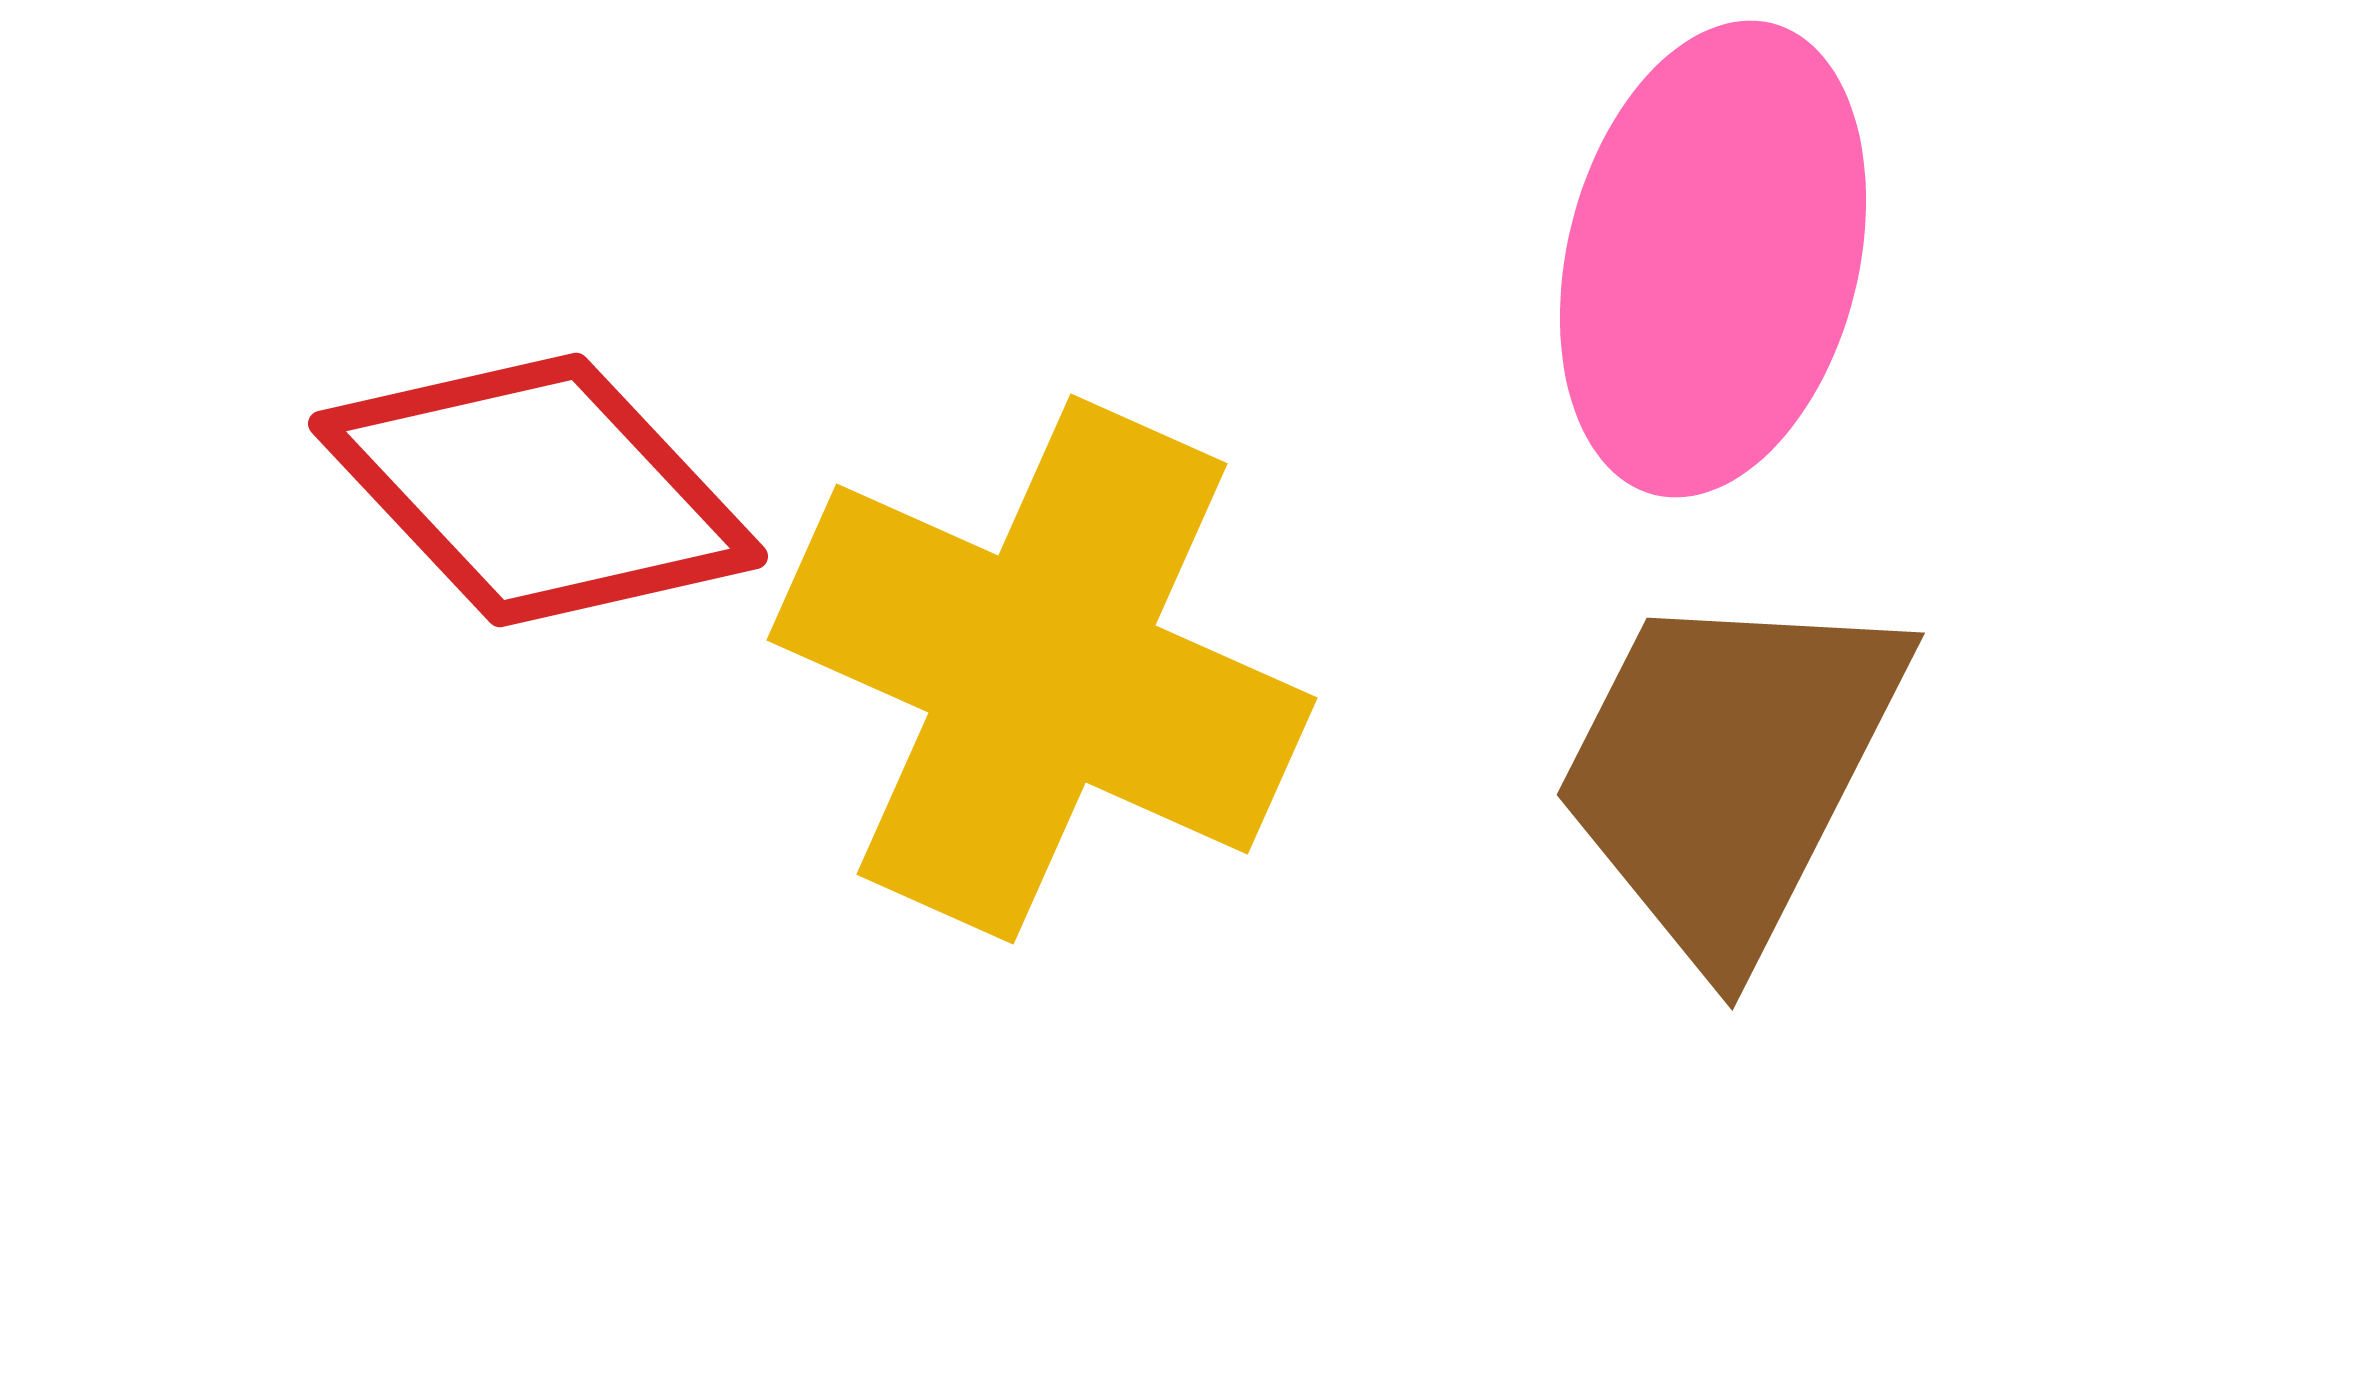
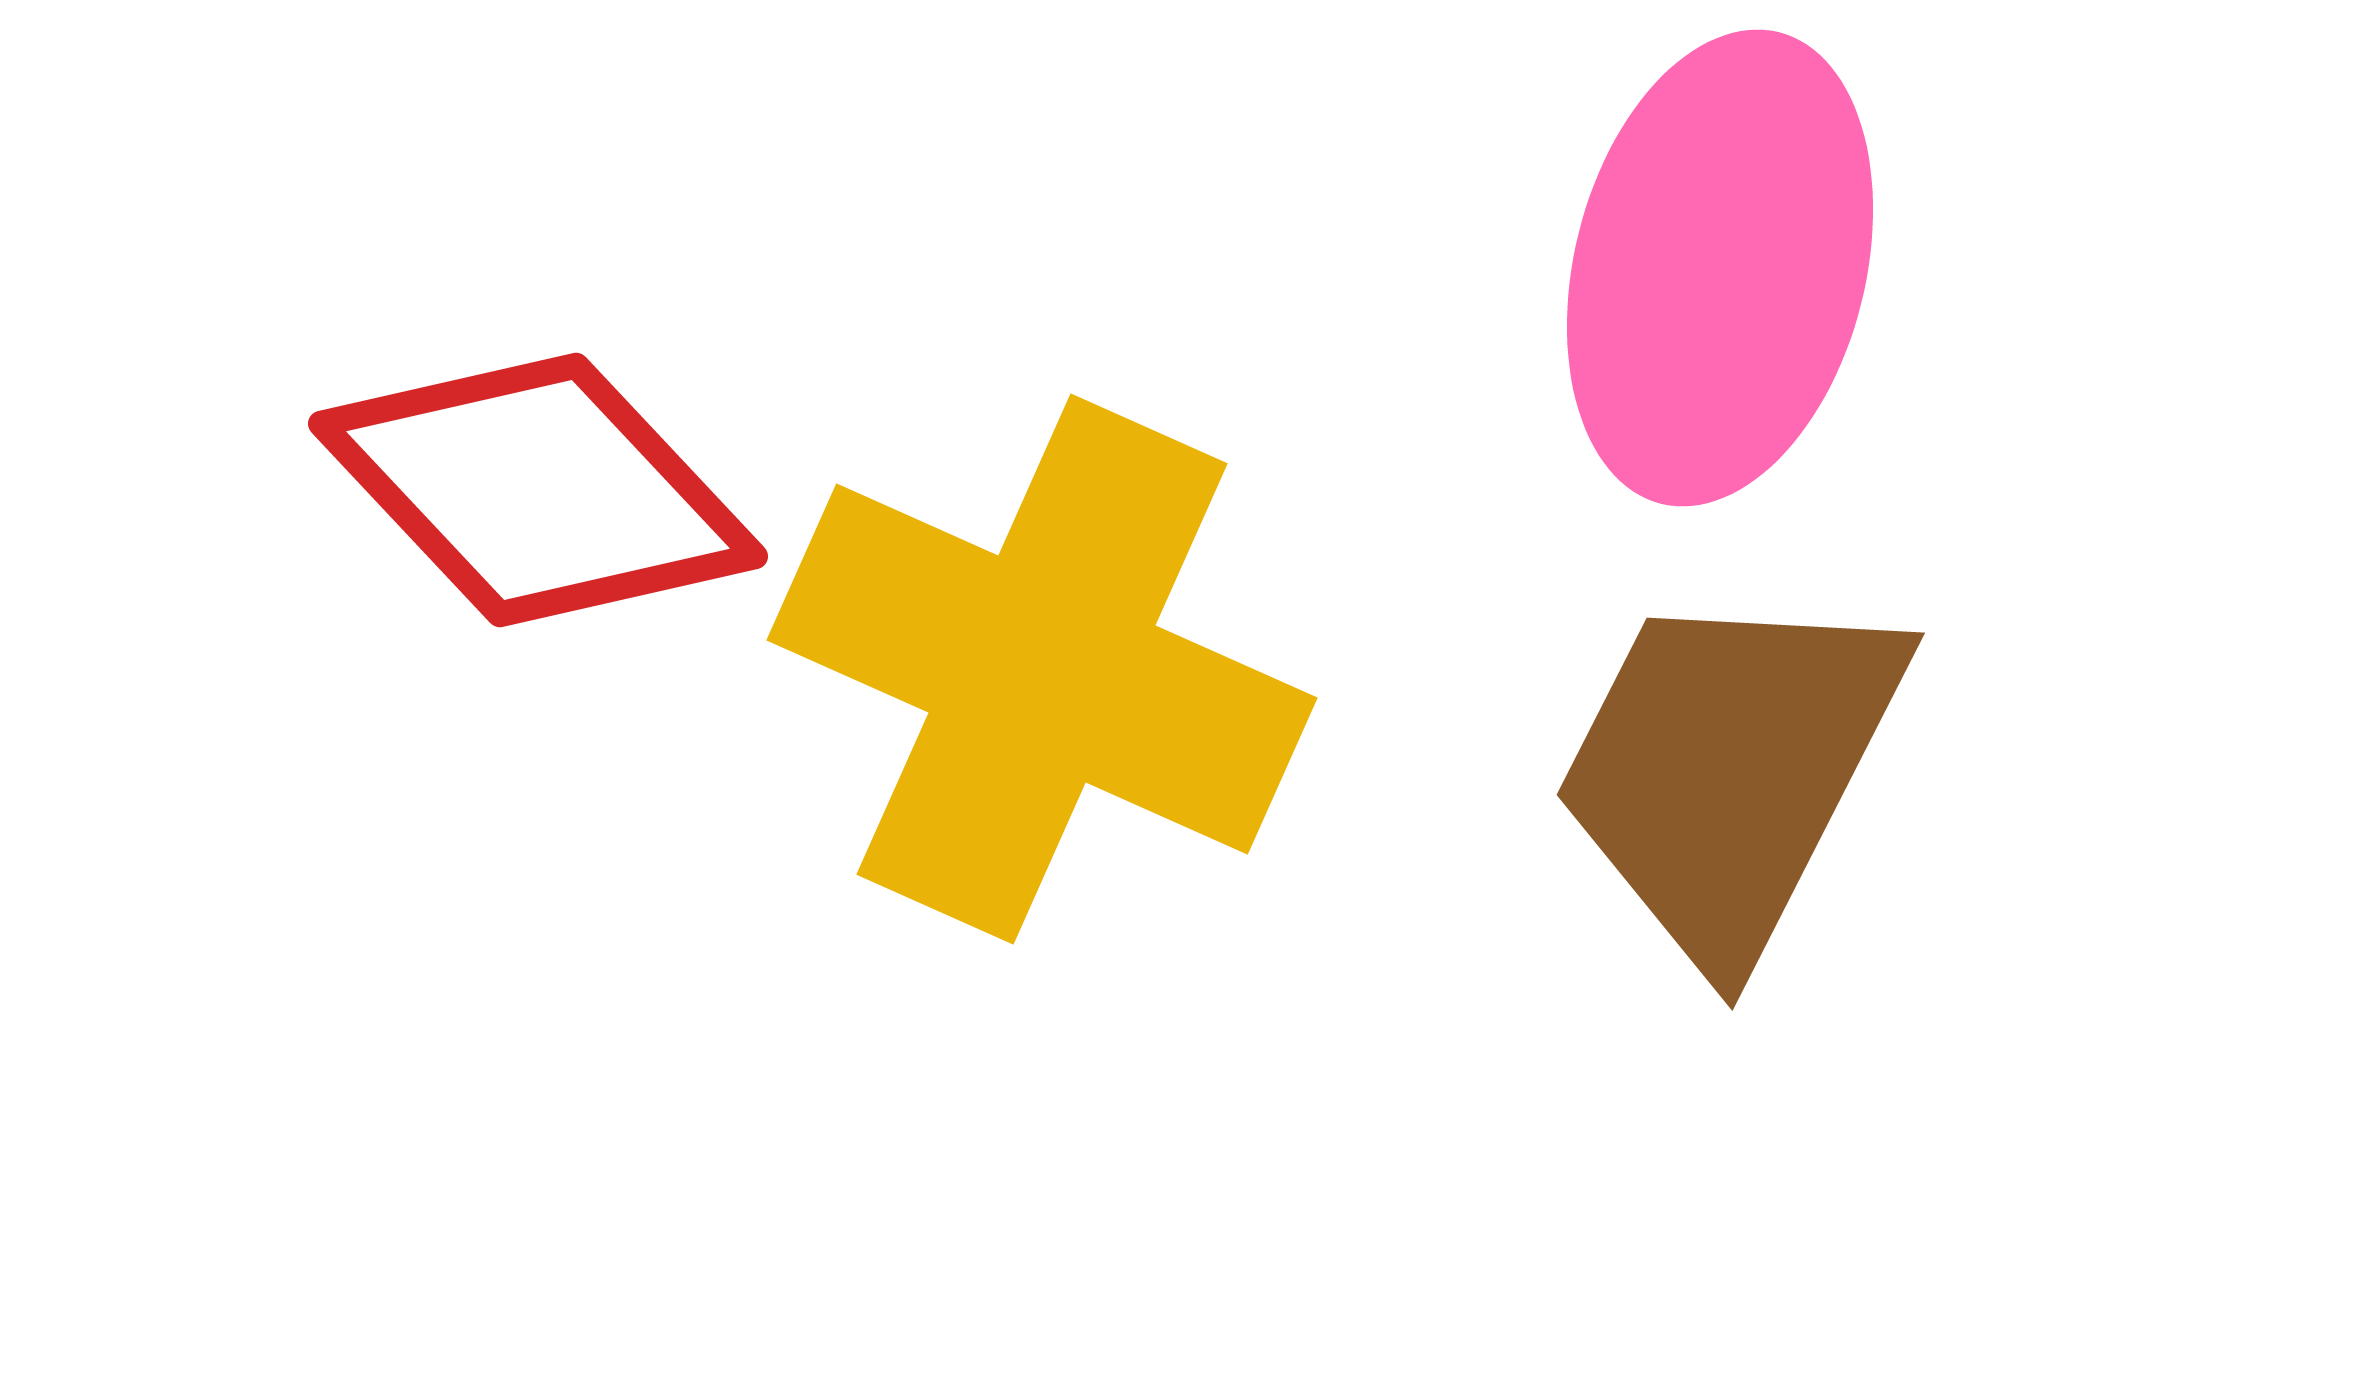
pink ellipse: moved 7 px right, 9 px down
